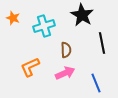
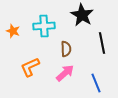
orange star: moved 13 px down
cyan cross: rotated 15 degrees clockwise
brown semicircle: moved 1 px up
pink arrow: rotated 18 degrees counterclockwise
